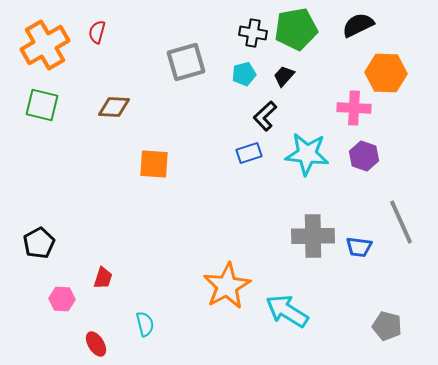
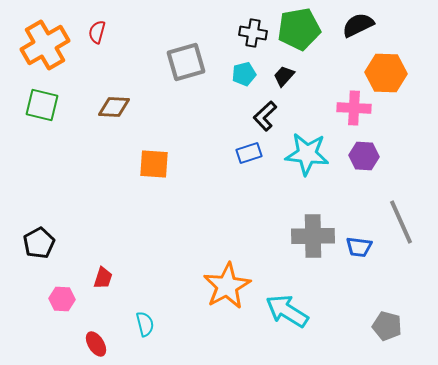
green pentagon: moved 3 px right
purple hexagon: rotated 16 degrees counterclockwise
